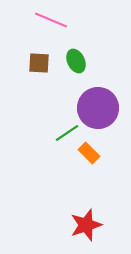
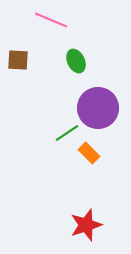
brown square: moved 21 px left, 3 px up
